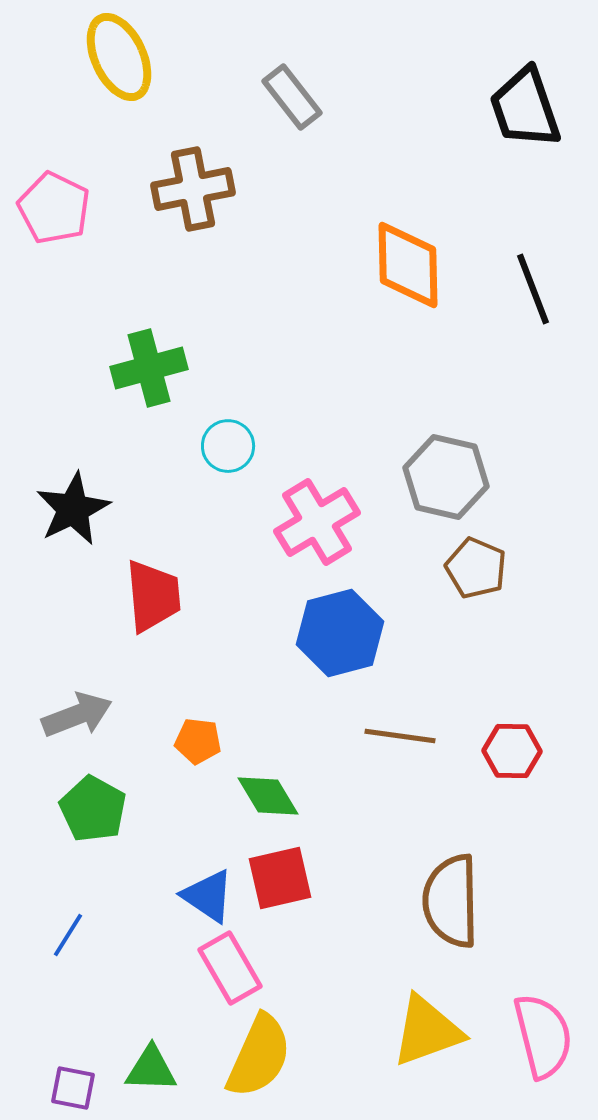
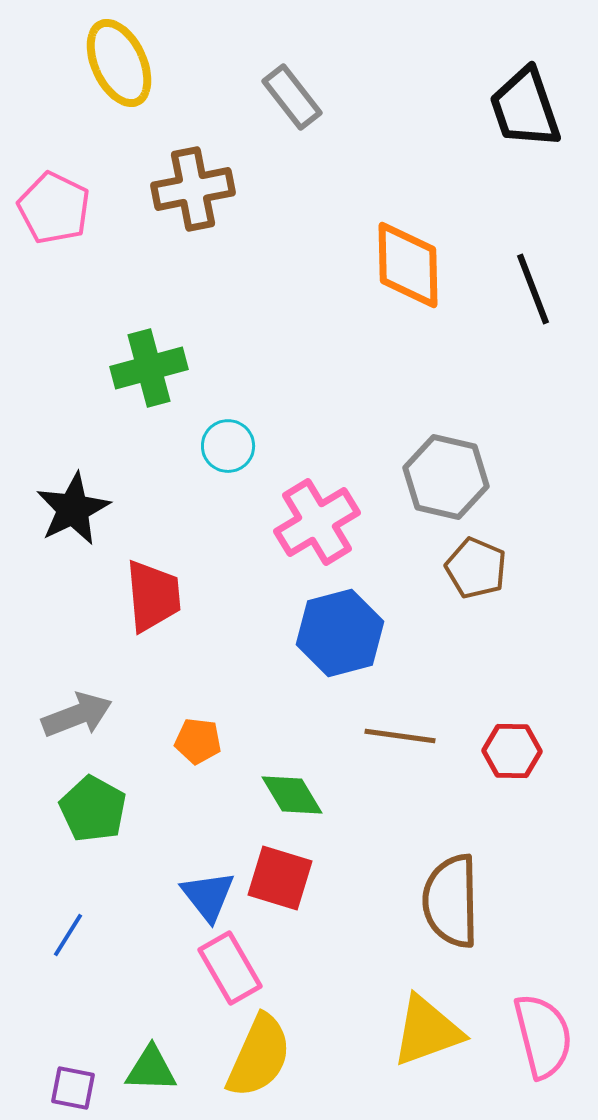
yellow ellipse: moved 6 px down
green diamond: moved 24 px right, 1 px up
red square: rotated 30 degrees clockwise
blue triangle: rotated 18 degrees clockwise
